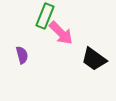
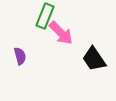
purple semicircle: moved 2 px left, 1 px down
black trapezoid: rotated 20 degrees clockwise
